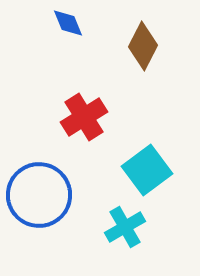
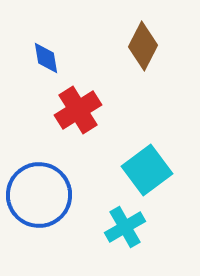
blue diamond: moved 22 px left, 35 px down; rotated 12 degrees clockwise
red cross: moved 6 px left, 7 px up
